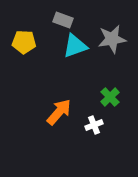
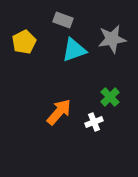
yellow pentagon: rotated 30 degrees counterclockwise
cyan triangle: moved 1 px left, 4 px down
white cross: moved 3 px up
